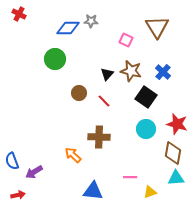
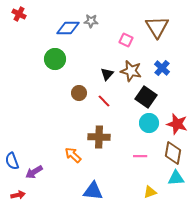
blue cross: moved 1 px left, 4 px up
cyan circle: moved 3 px right, 6 px up
pink line: moved 10 px right, 21 px up
